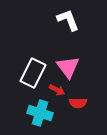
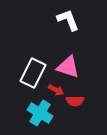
pink triangle: rotated 35 degrees counterclockwise
red arrow: moved 1 px left
red semicircle: moved 3 px left, 2 px up
cyan cross: rotated 15 degrees clockwise
